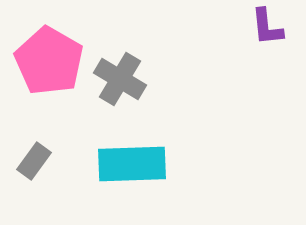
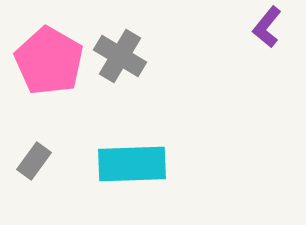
purple L-shape: rotated 45 degrees clockwise
gray cross: moved 23 px up
